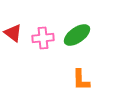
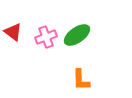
red triangle: moved 1 px up
pink cross: moved 3 px right, 1 px up; rotated 15 degrees counterclockwise
